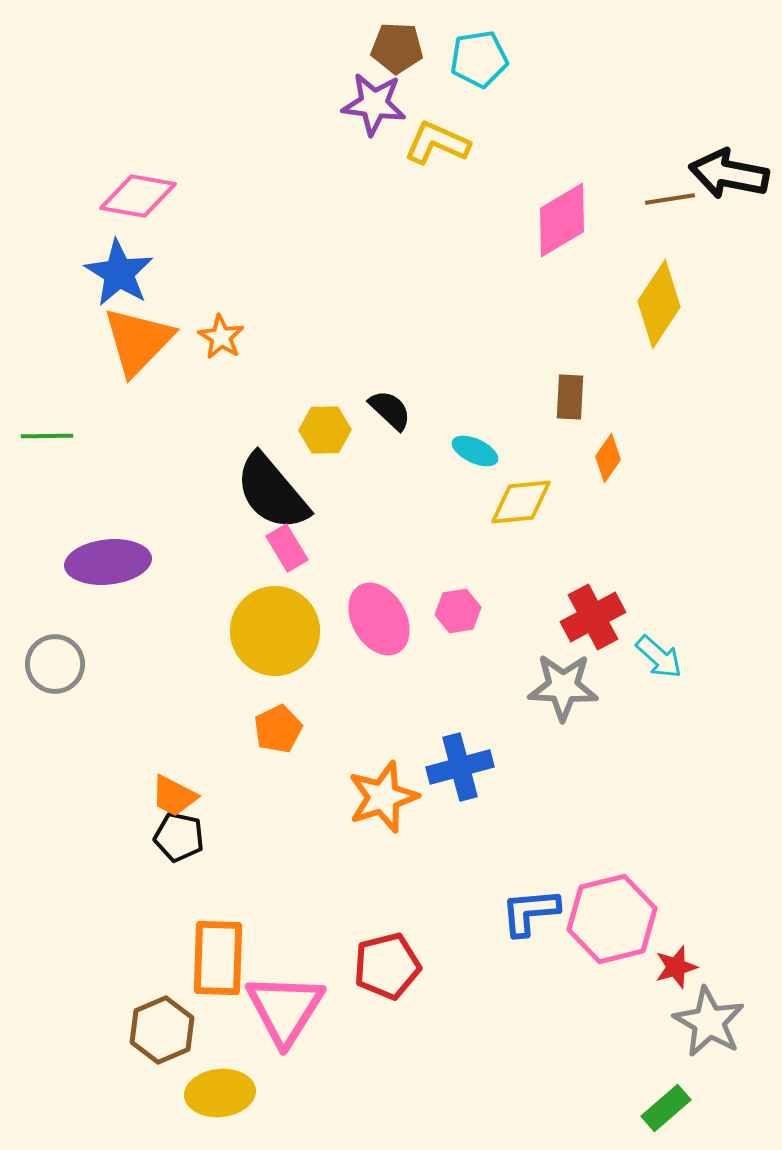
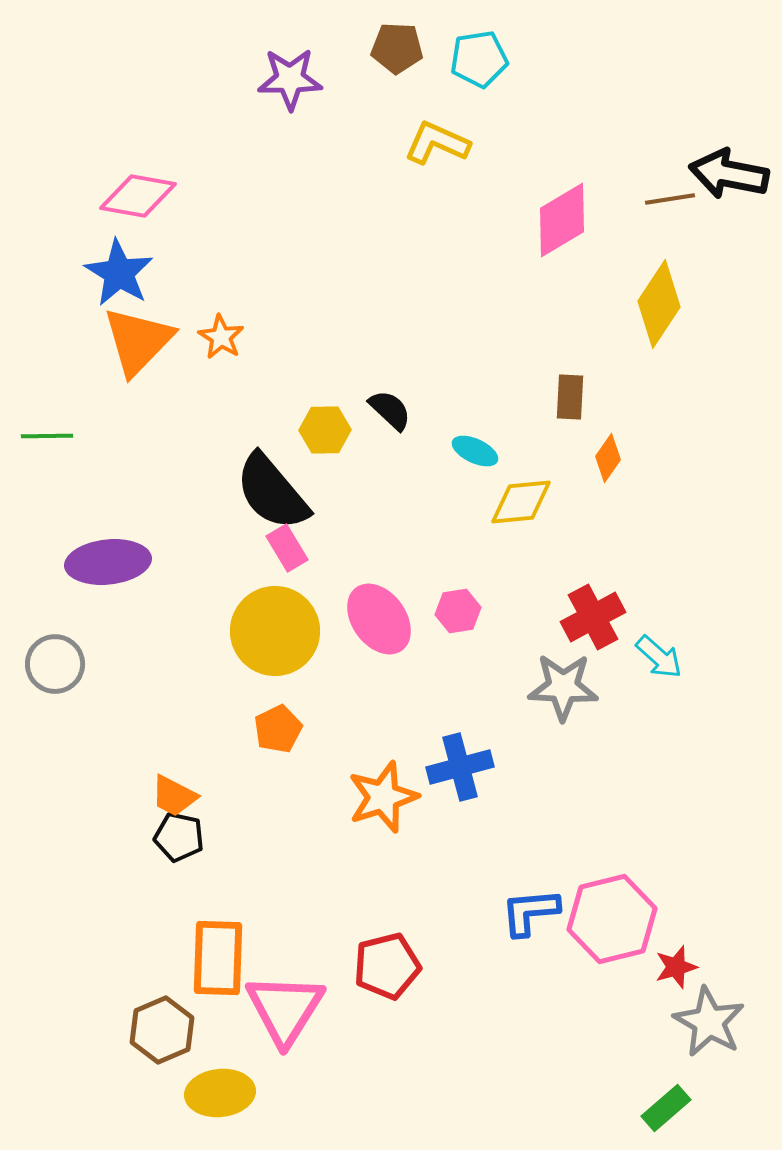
purple star at (374, 104): moved 84 px left, 25 px up; rotated 8 degrees counterclockwise
pink ellipse at (379, 619): rotated 6 degrees counterclockwise
